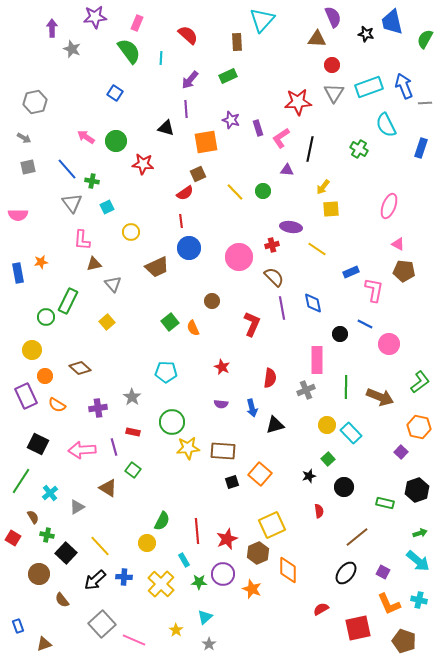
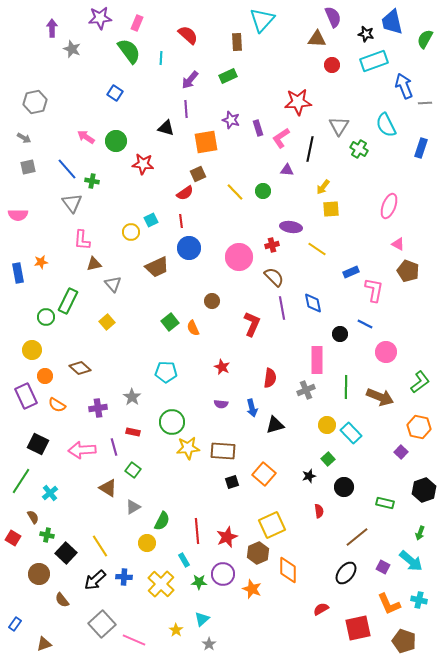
purple star at (95, 17): moved 5 px right, 1 px down
cyan rectangle at (369, 87): moved 5 px right, 26 px up
gray triangle at (334, 93): moved 5 px right, 33 px down
cyan square at (107, 207): moved 44 px right, 13 px down
brown pentagon at (404, 271): moved 4 px right; rotated 15 degrees clockwise
pink circle at (389, 344): moved 3 px left, 8 px down
orange square at (260, 474): moved 4 px right
black hexagon at (417, 490): moved 7 px right
gray triangle at (77, 507): moved 56 px right
green arrow at (420, 533): rotated 128 degrees clockwise
red star at (227, 539): moved 2 px up
yellow line at (100, 546): rotated 10 degrees clockwise
cyan arrow at (418, 561): moved 7 px left
purple square at (383, 572): moved 5 px up
cyan triangle at (205, 617): moved 3 px left, 2 px down
blue rectangle at (18, 626): moved 3 px left, 2 px up; rotated 56 degrees clockwise
